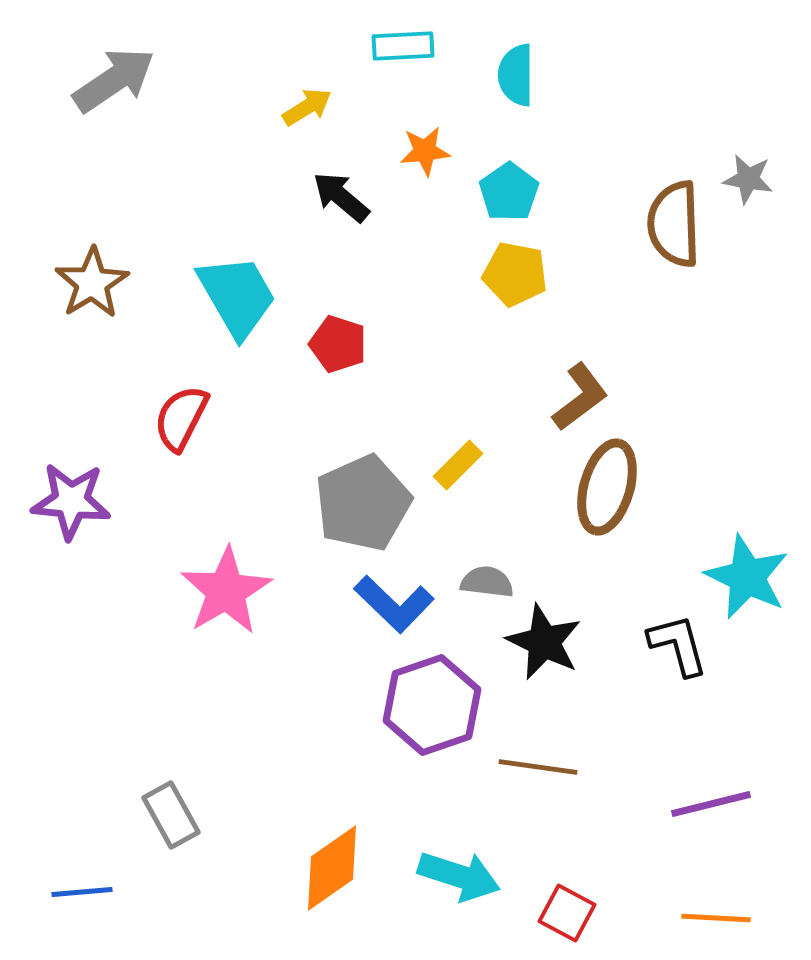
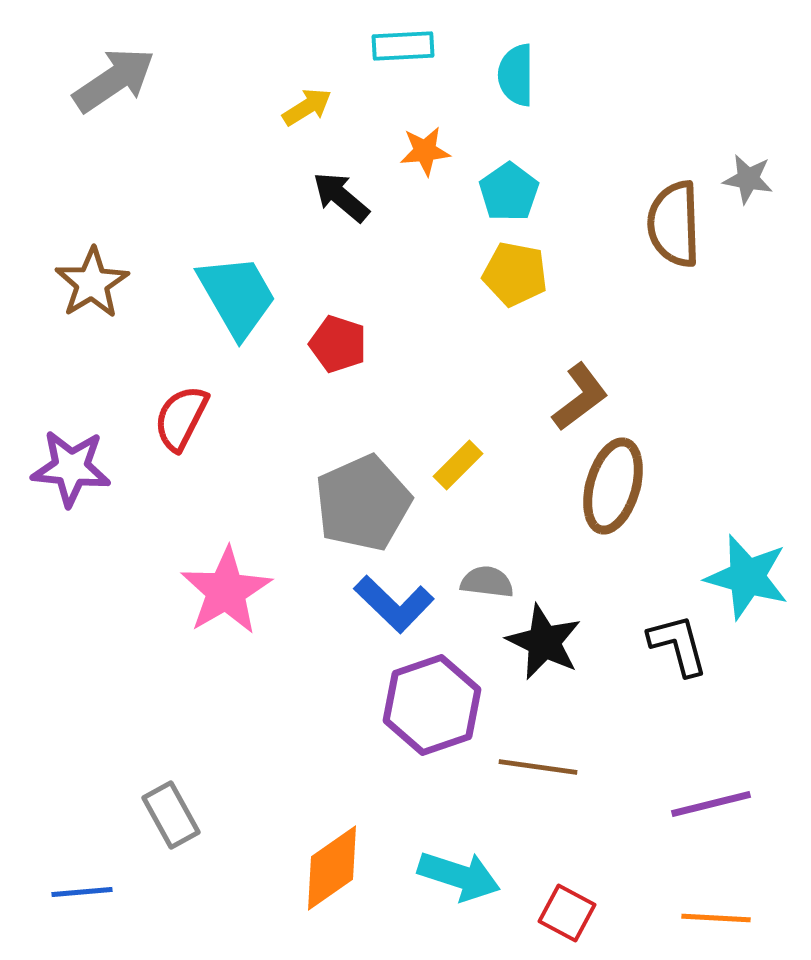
brown ellipse: moved 6 px right, 1 px up
purple star: moved 33 px up
cyan star: rotated 10 degrees counterclockwise
